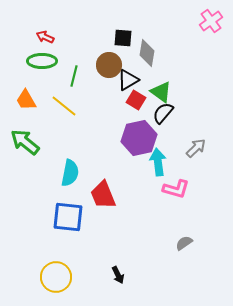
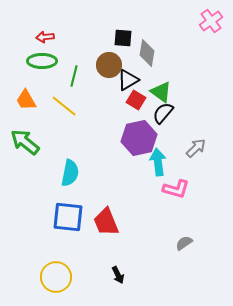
red arrow: rotated 30 degrees counterclockwise
red trapezoid: moved 3 px right, 27 px down
